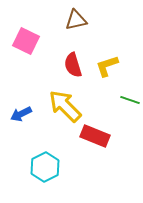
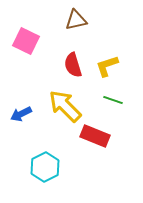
green line: moved 17 px left
